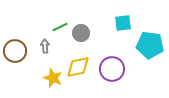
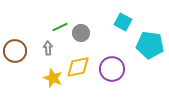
cyan square: moved 1 px up; rotated 36 degrees clockwise
gray arrow: moved 3 px right, 2 px down
